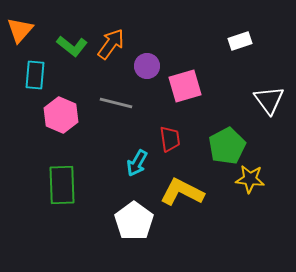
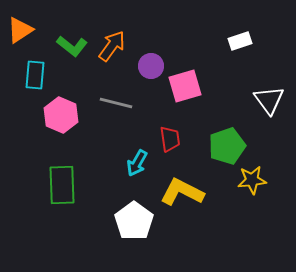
orange triangle: rotated 16 degrees clockwise
orange arrow: moved 1 px right, 2 px down
purple circle: moved 4 px right
green pentagon: rotated 9 degrees clockwise
yellow star: moved 2 px right, 1 px down; rotated 12 degrees counterclockwise
